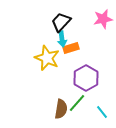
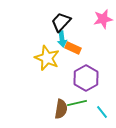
orange rectangle: moved 2 px right; rotated 42 degrees clockwise
green line: rotated 36 degrees clockwise
